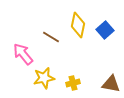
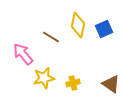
blue square: moved 1 px left, 1 px up; rotated 18 degrees clockwise
brown triangle: rotated 24 degrees clockwise
